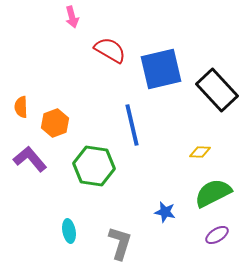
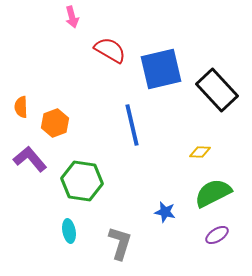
green hexagon: moved 12 px left, 15 px down
